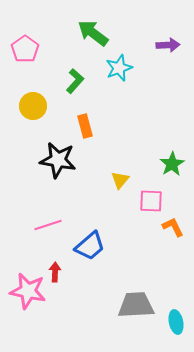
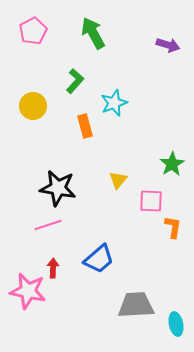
green arrow: rotated 24 degrees clockwise
purple arrow: rotated 20 degrees clockwise
pink pentagon: moved 8 px right, 18 px up; rotated 8 degrees clockwise
cyan star: moved 5 px left, 35 px down
black star: moved 28 px down
yellow triangle: moved 2 px left
orange L-shape: rotated 35 degrees clockwise
blue trapezoid: moved 9 px right, 13 px down
red arrow: moved 2 px left, 4 px up
cyan ellipse: moved 2 px down
